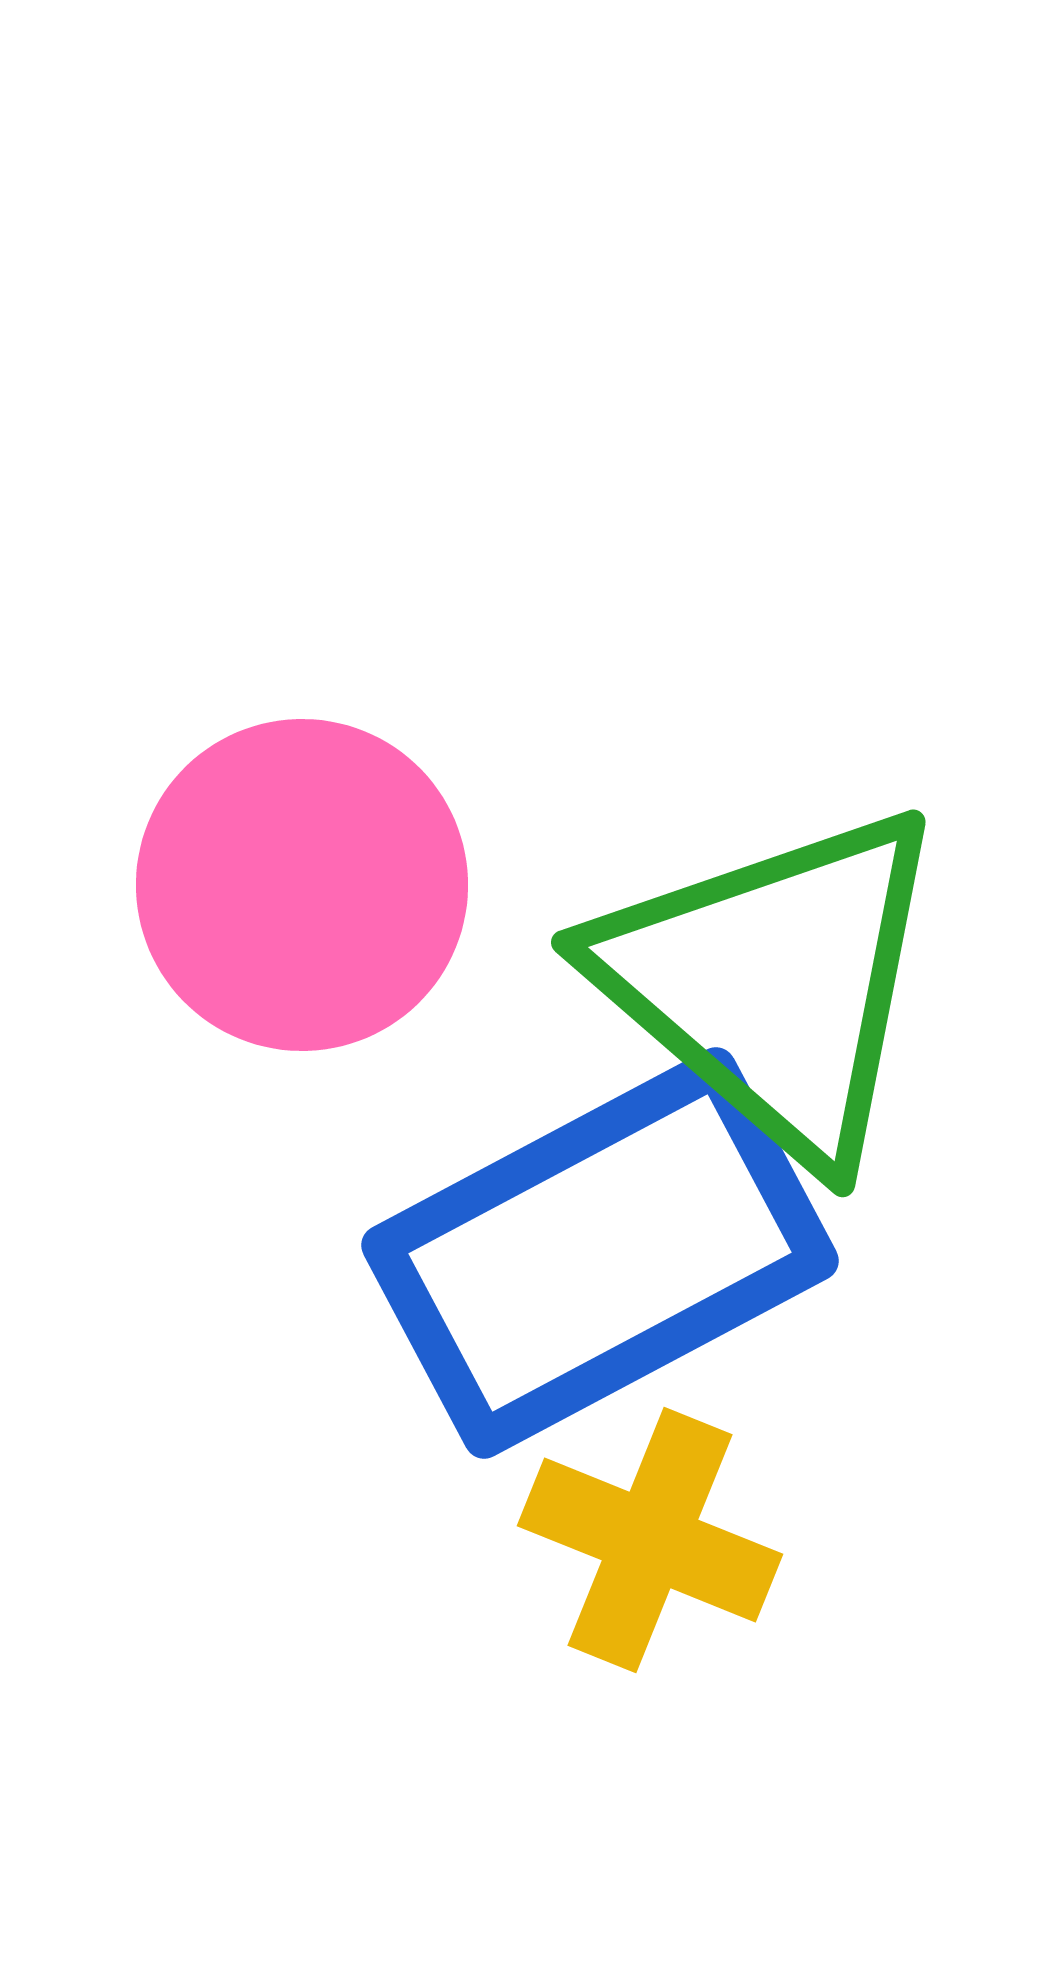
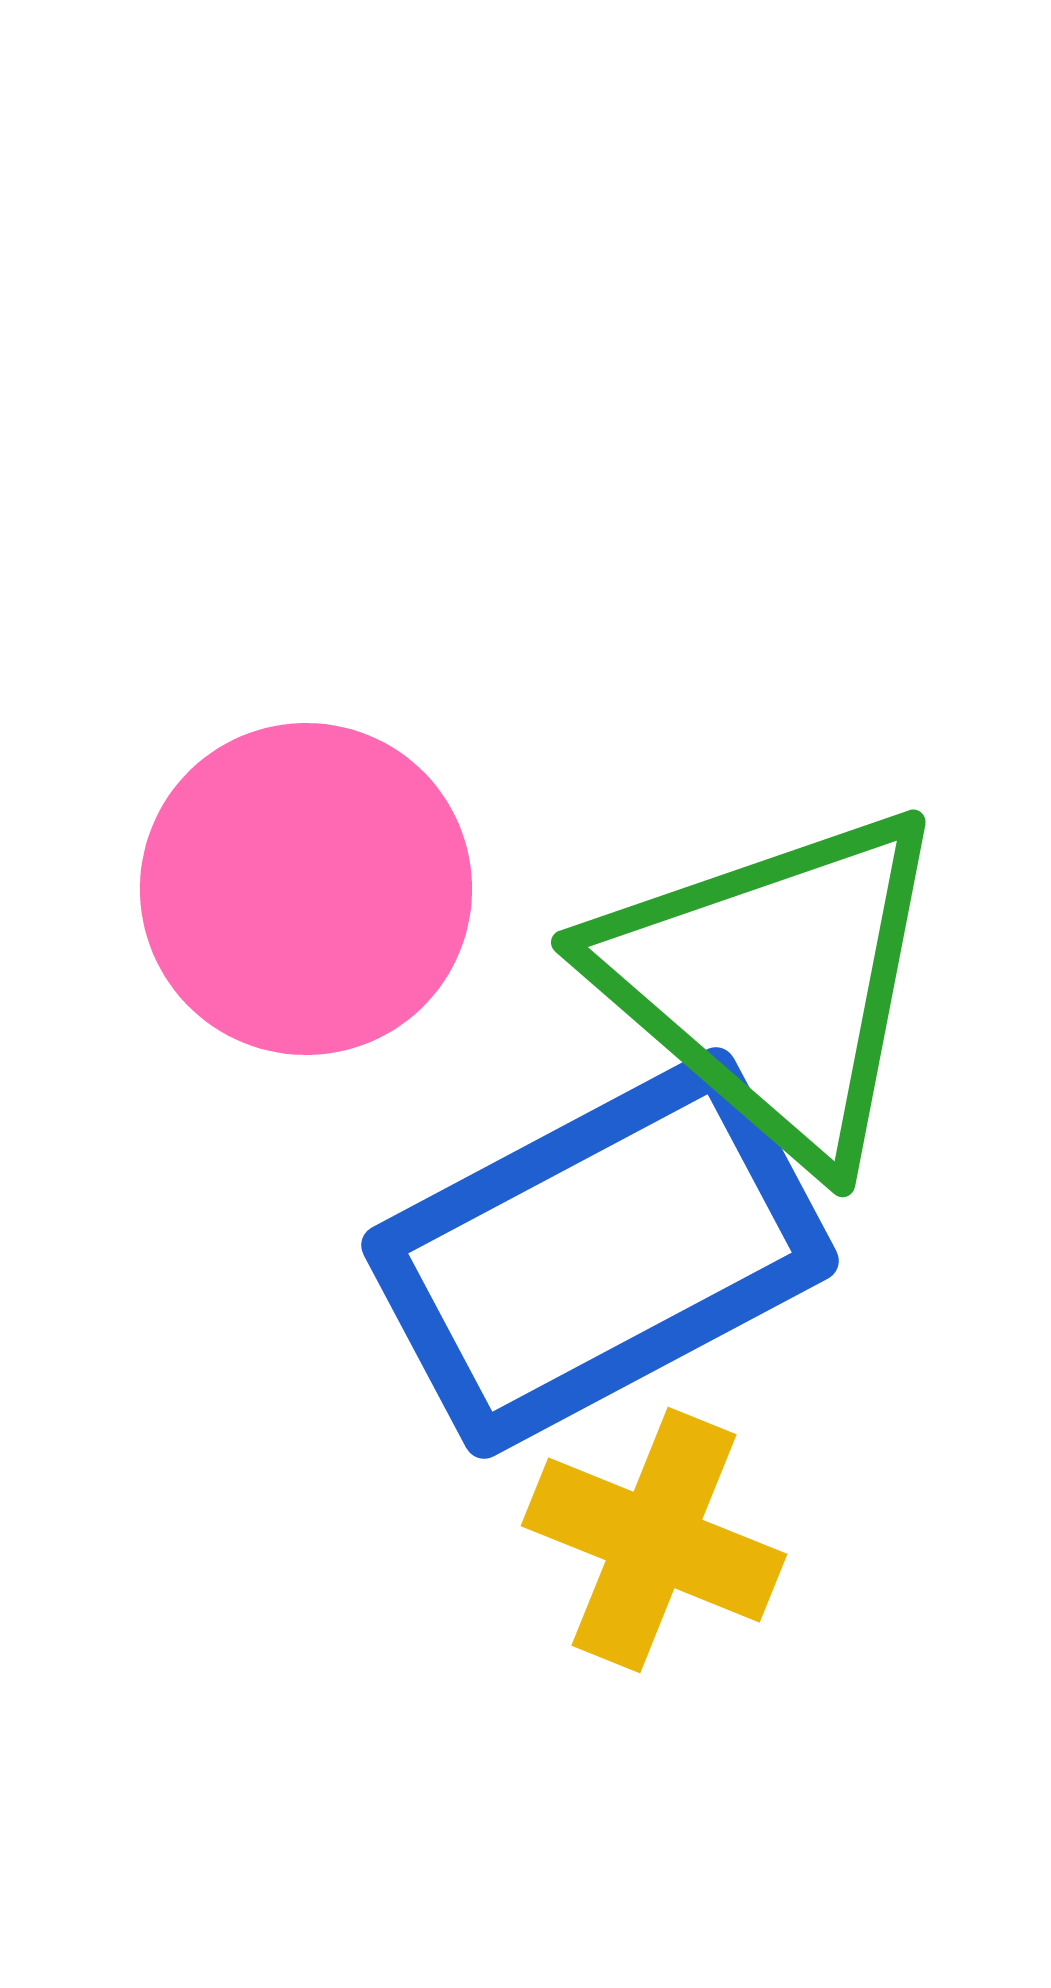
pink circle: moved 4 px right, 4 px down
yellow cross: moved 4 px right
